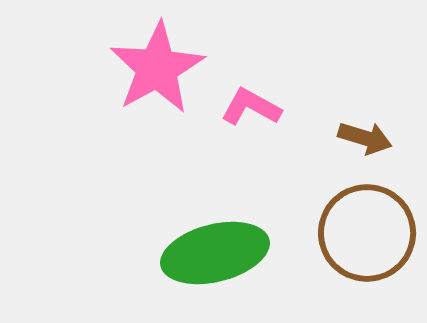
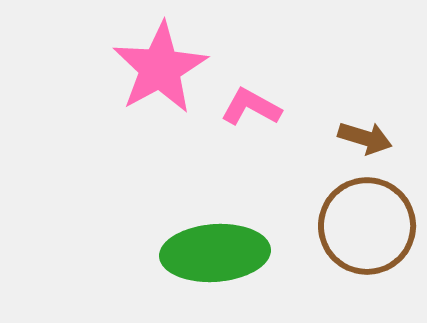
pink star: moved 3 px right
brown circle: moved 7 px up
green ellipse: rotated 10 degrees clockwise
